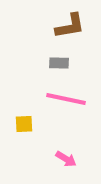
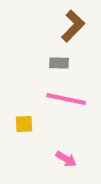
brown L-shape: moved 3 px right; rotated 36 degrees counterclockwise
